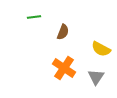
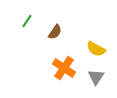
green line: moved 7 px left, 4 px down; rotated 48 degrees counterclockwise
brown semicircle: moved 8 px left; rotated 14 degrees clockwise
yellow semicircle: moved 5 px left
